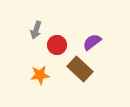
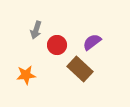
orange star: moved 14 px left
